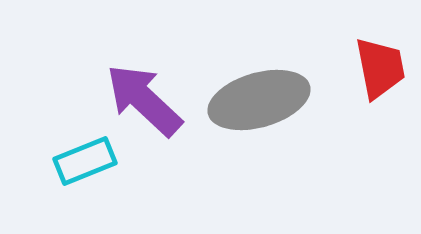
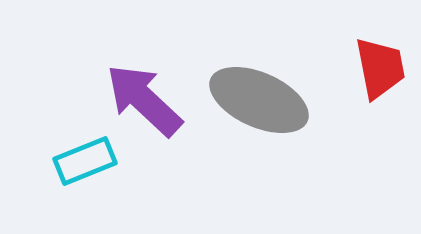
gray ellipse: rotated 40 degrees clockwise
